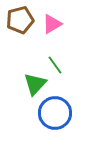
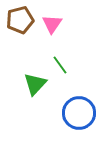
pink triangle: rotated 25 degrees counterclockwise
green line: moved 5 px right
blue circle: moved 24 px right
